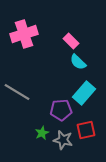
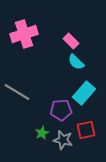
cyan semicircle: moved 2 px left
